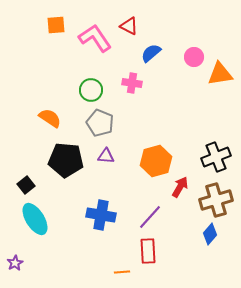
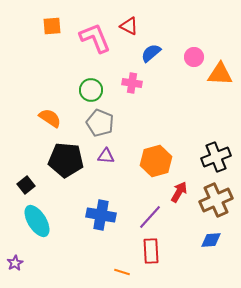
orange square: moved 4 px left, 1 px down
pink L-shape: rotated 12 degrees clockwise
orange triangle: rotated 12 degrees clockwise
red arrow: moved 1 px left, 5 px down
brown cross: rotated 8 degrees counterclockwise
cyan ellipse: moved 2 px right, 2 px down
blue diamond: moved 1 px right, 6 px down; rotated 45 degrees clockwise
red rectangle: moved 3 px right
orange line: rotated 21 degrees clockwise
